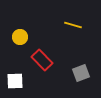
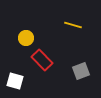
yellow circle: moved 6 px right, 1 px down
gray square: moved 2 px up
white square: rotated 18 degrees clockwise
